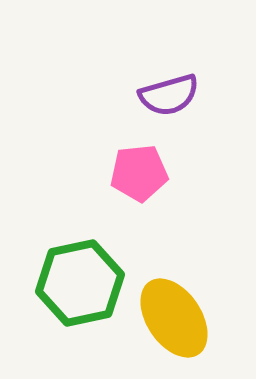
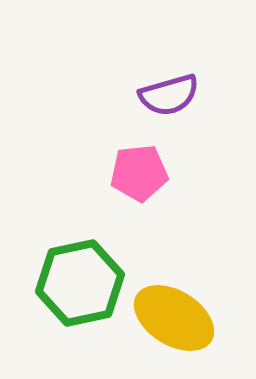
yellow ellipse: rotated 24 degrees counterclockwise
